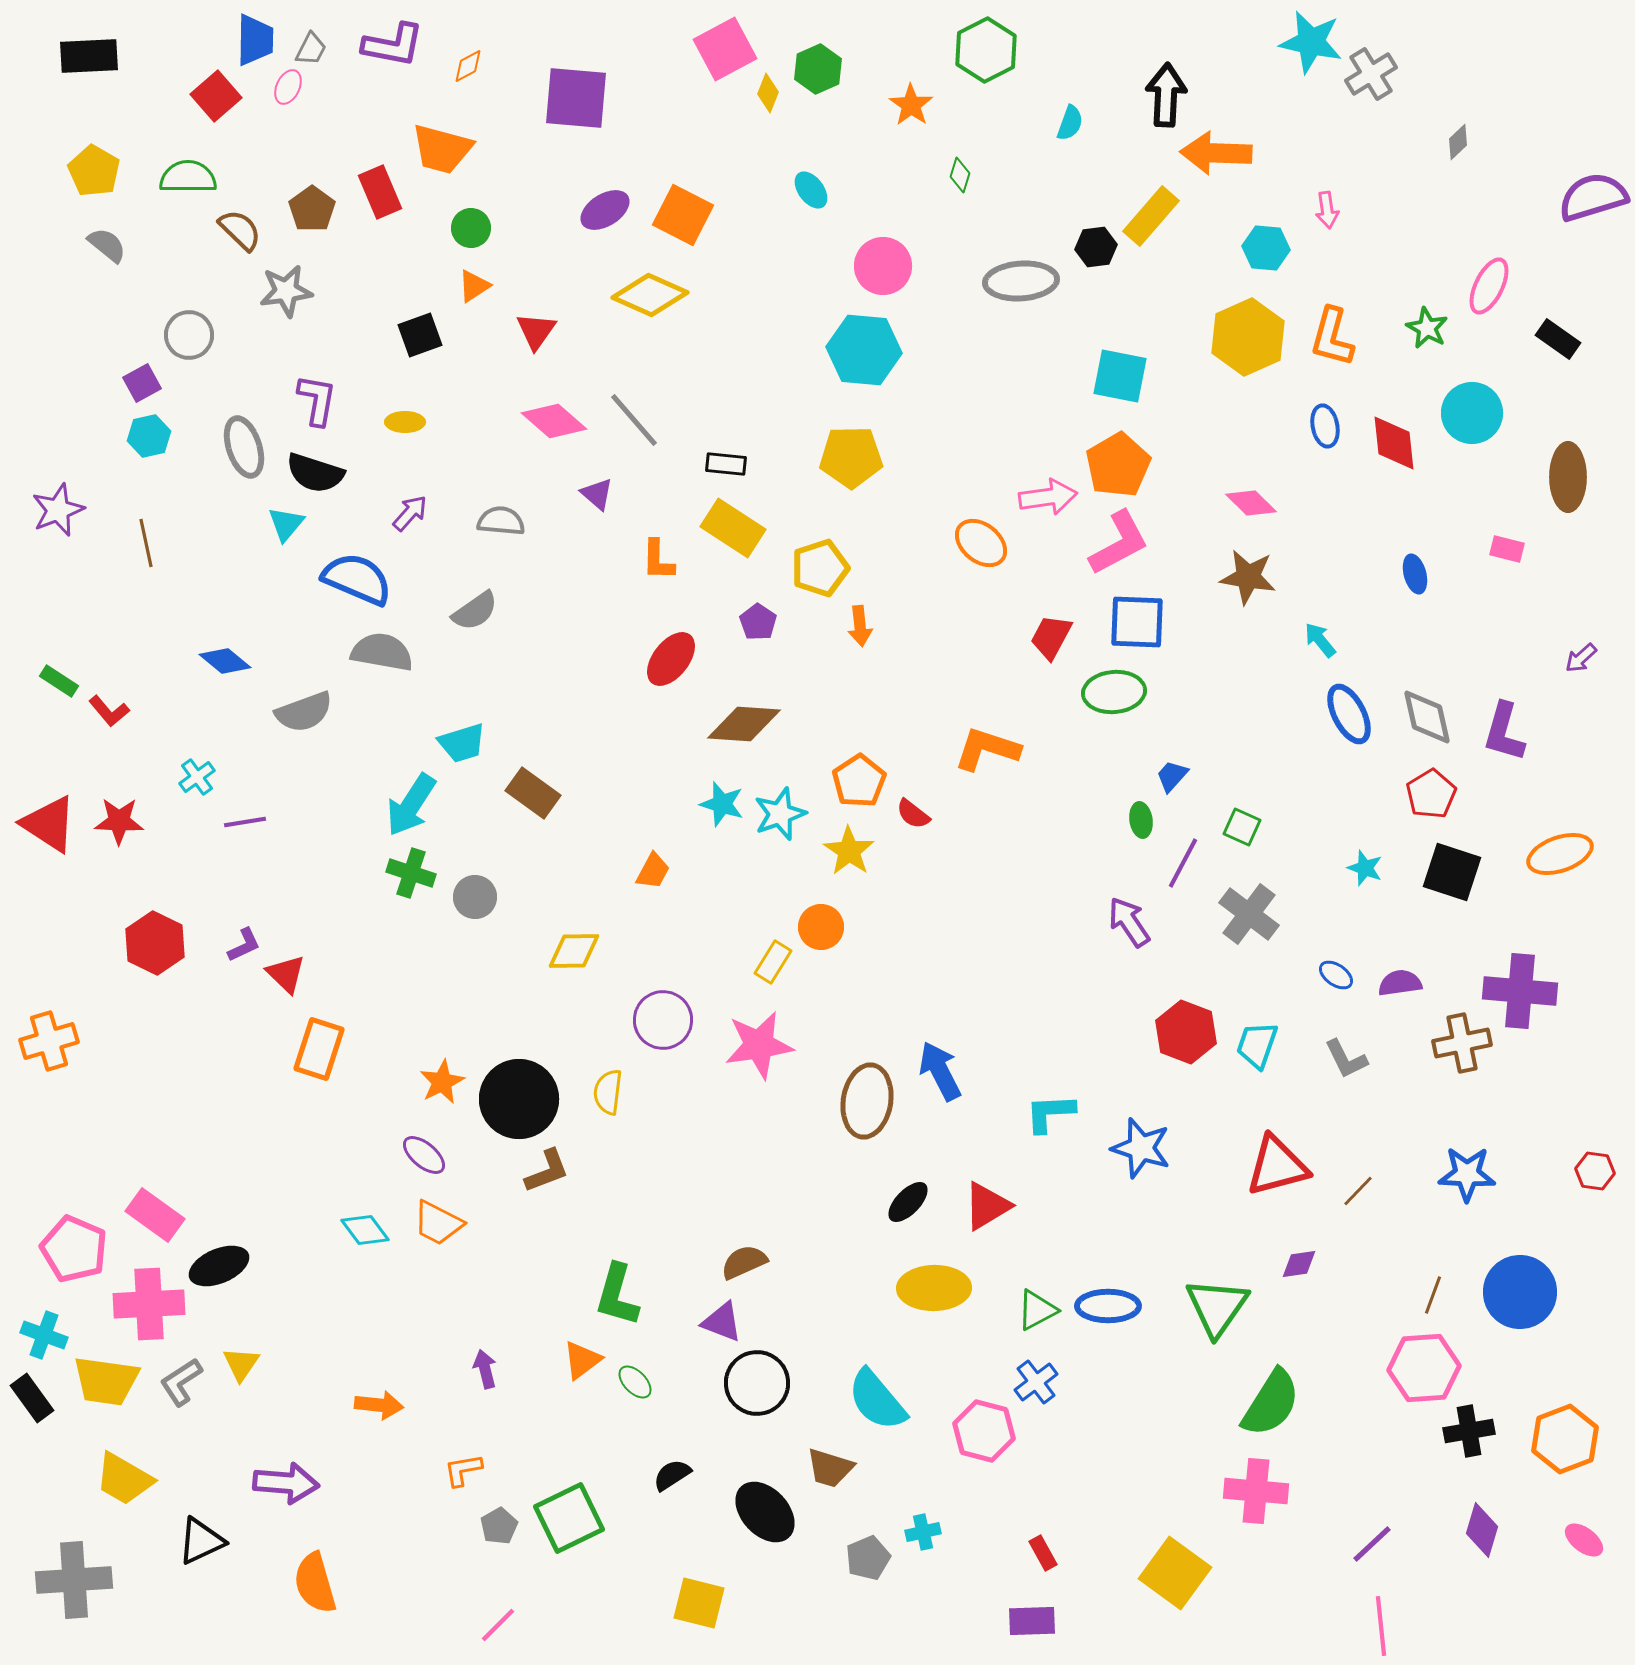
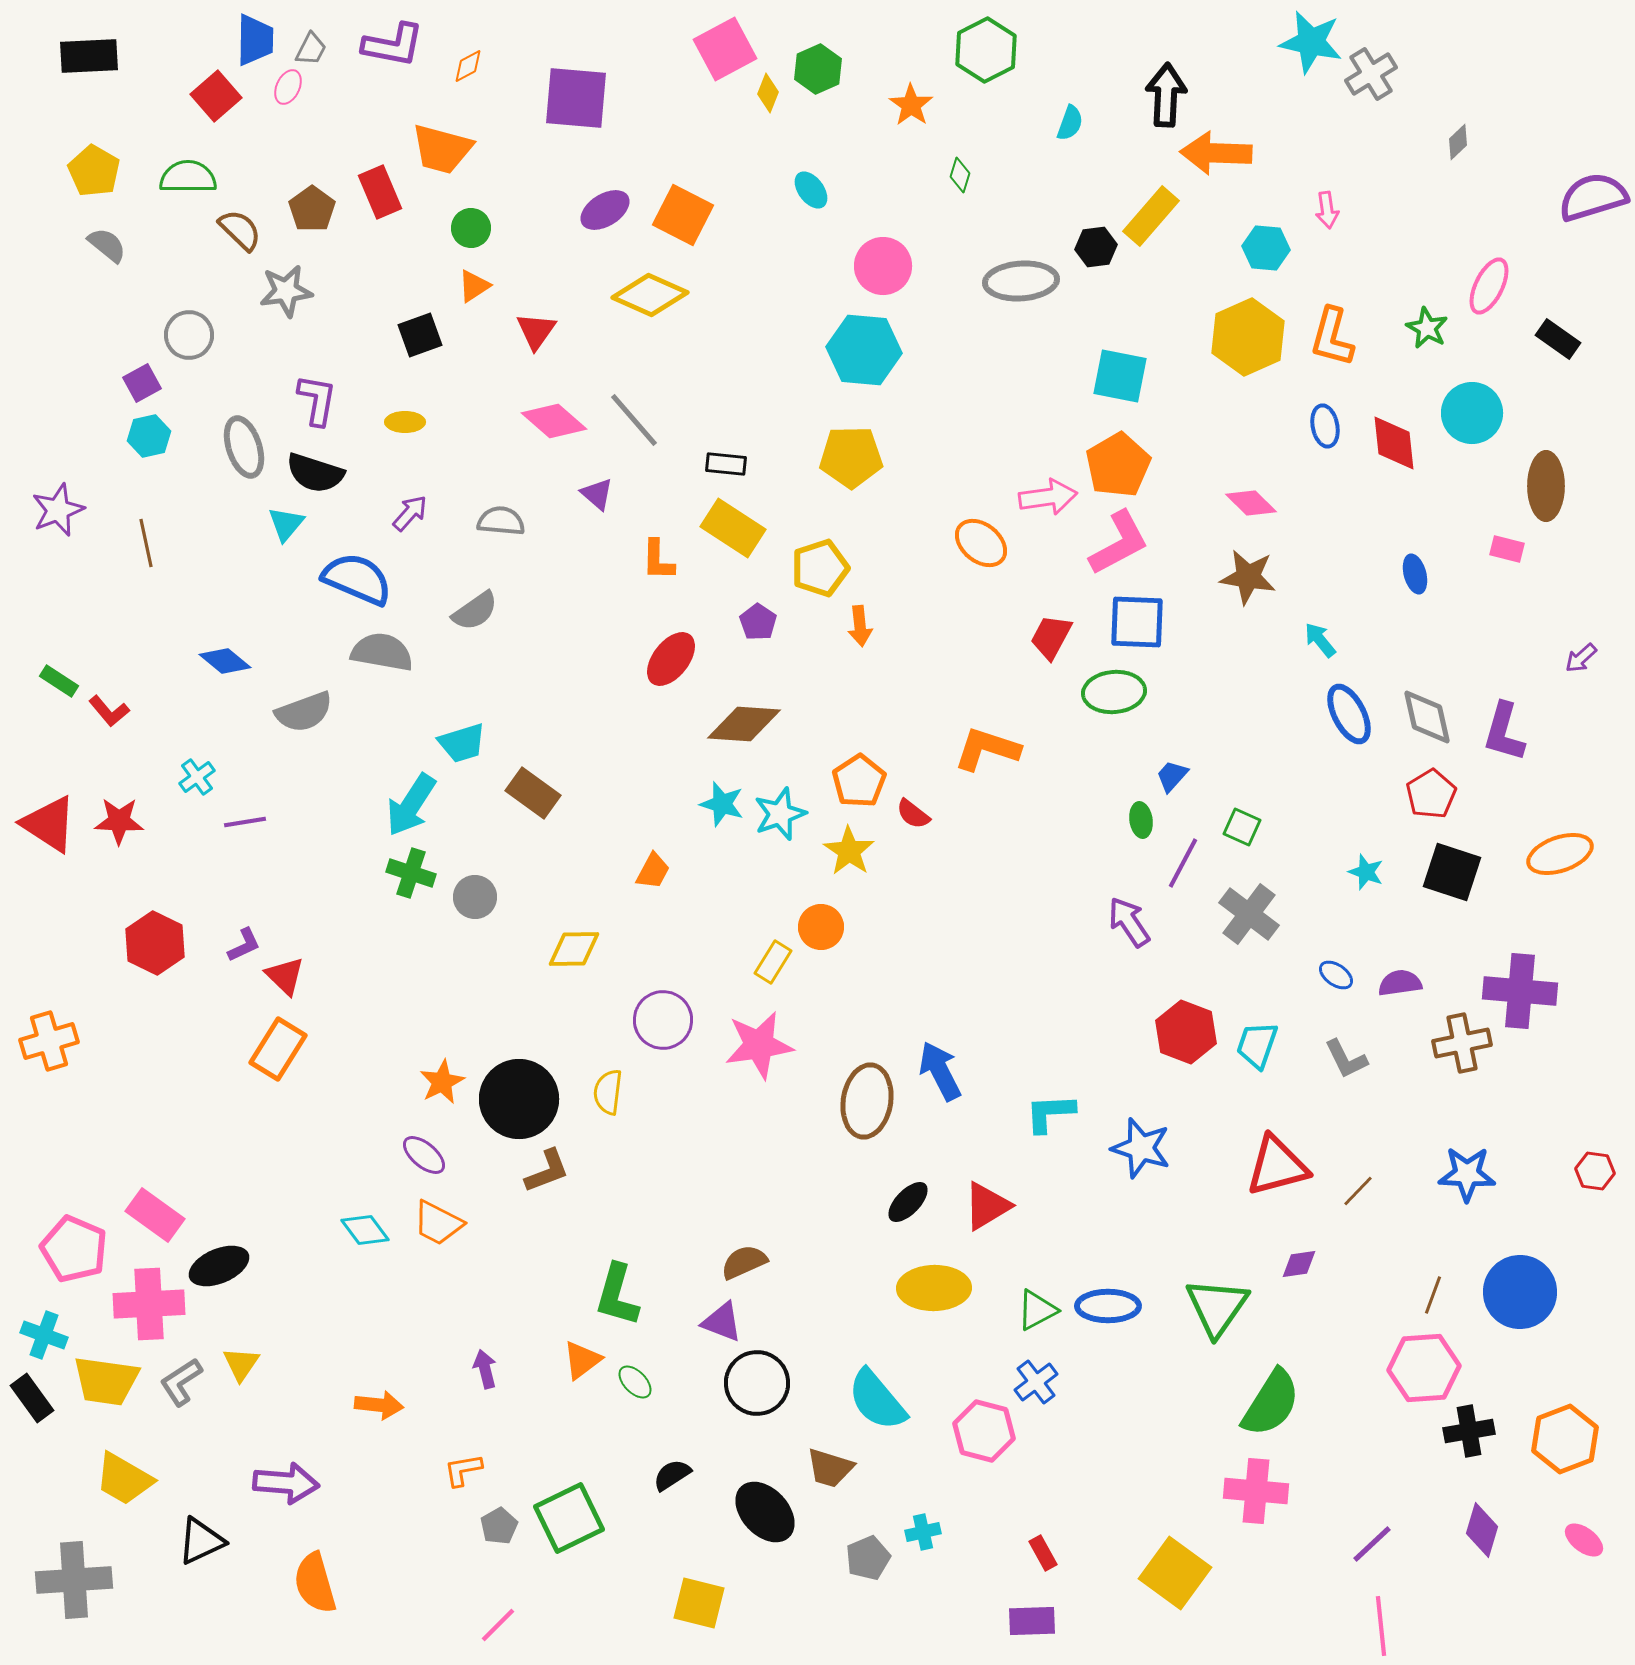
brown ellipse at (1568, 477): moved 22 px left, 9 px down
cyan star at (1365, 868): moved 1 px right, 4 px down
yellow diamond at (574, 951): moved 2 px up
red triangle at (286, 974): moved 1 px left, 2 px down
orange rectangle at (319, 1049): moved 41 px left; rotated 14 degrees clockwise
